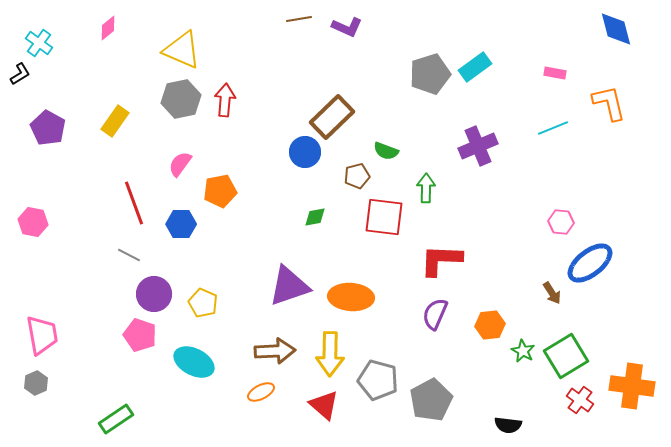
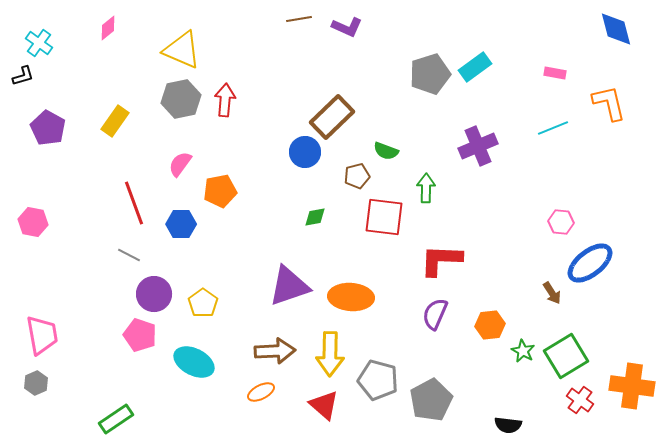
black L-shape at (20, 74): moved 3 px right, 2 px down; rotated 15 degrees clockwise
yellow pentagon at (203, 303): rotated 12 degrees clockwise
